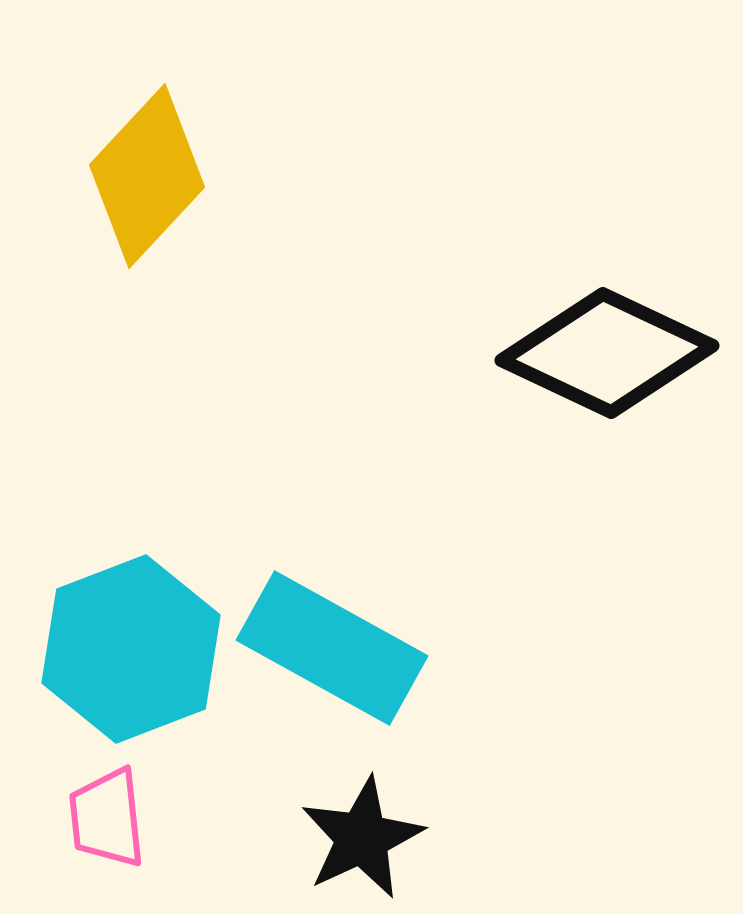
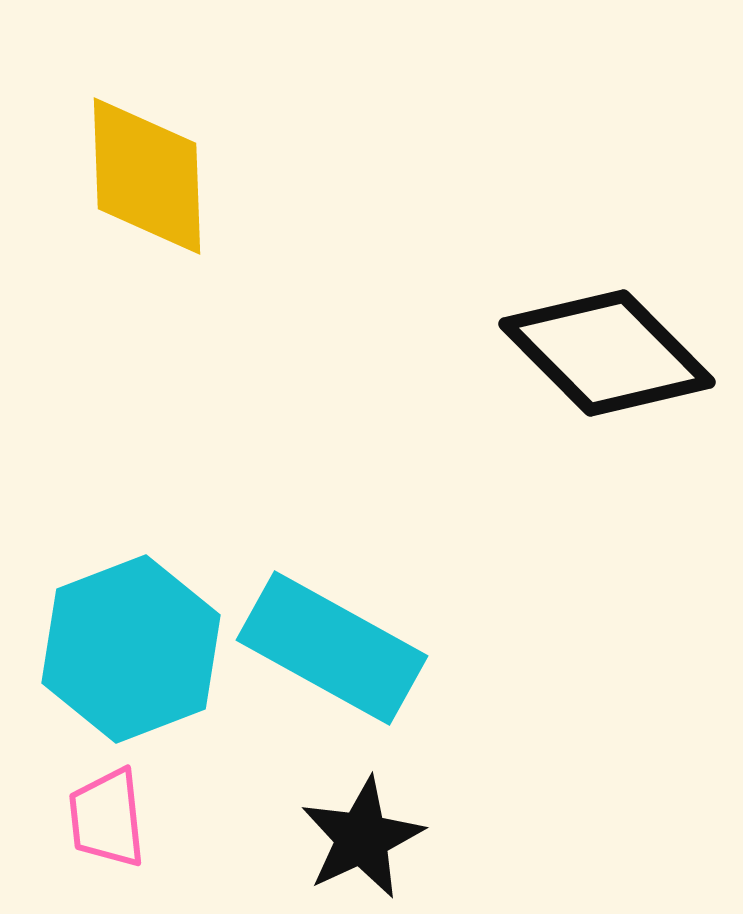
yellow diamond: rotated 45 degrees counterclockwise
black diamond: rotated 20 degrees clockwise
